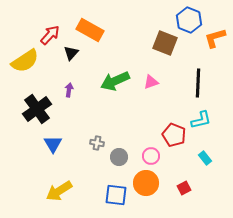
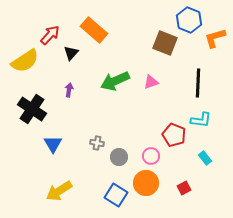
orange rectangle: moved 4 px right; rotated 12 degrees clockwise
black cross: moved 5 px left; rotated 20 degrees counterclockwise
cyan L-shape: rotated 20 degrees clockwise
blue square: rotated 25 degrees clockwise
